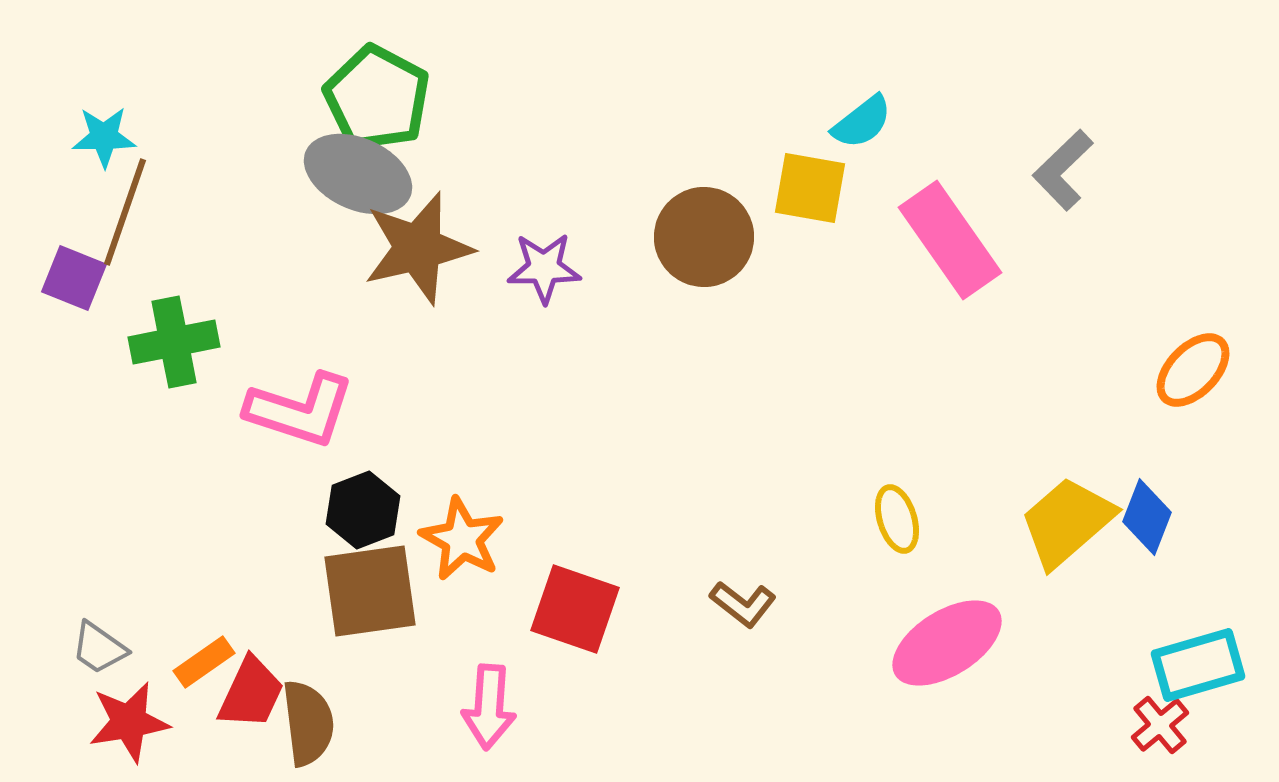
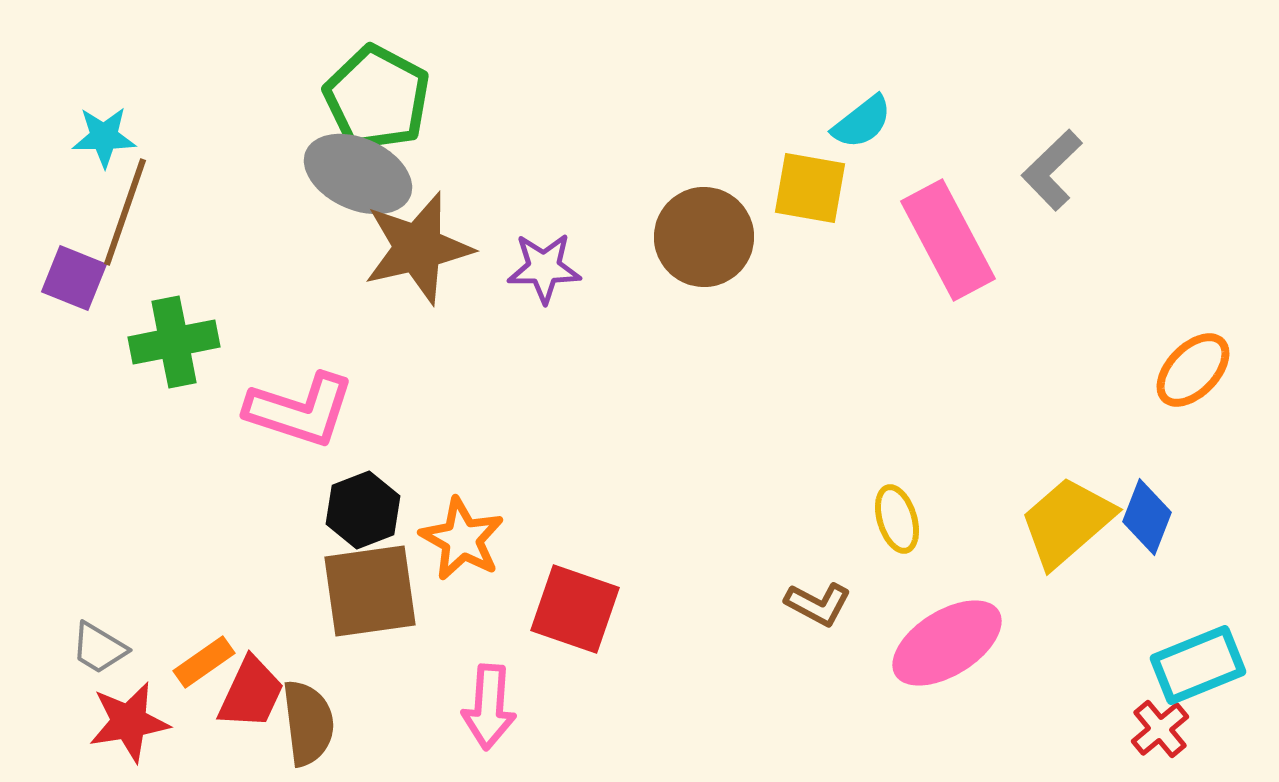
gray L-shape: moved 11 px left
pink rectangle: moved 2 px left; rotated 7 degrees clockwise
brown L-shape: moved 75 px right; rotated 10 degrees counterclockwise
gray trapezoid: rotated 4 degrees counterclockwise
cyan rectangle: rotated 6 degrees counterclockwise
red cross: moved 4 px down
